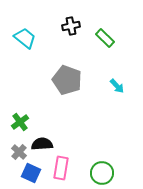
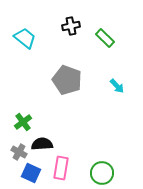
green cross: moved 3 px right
gray cross: rotated 14 degrees counterclockwise
